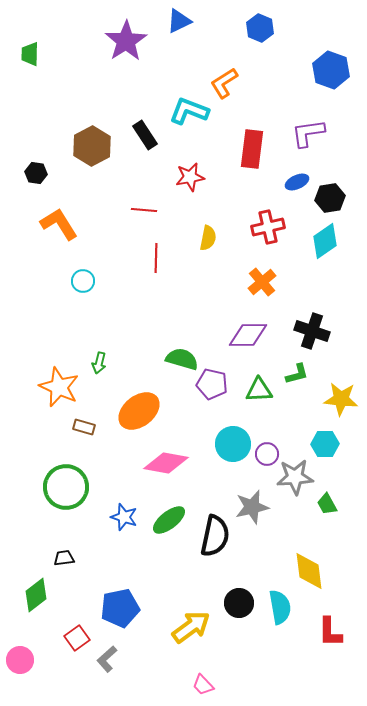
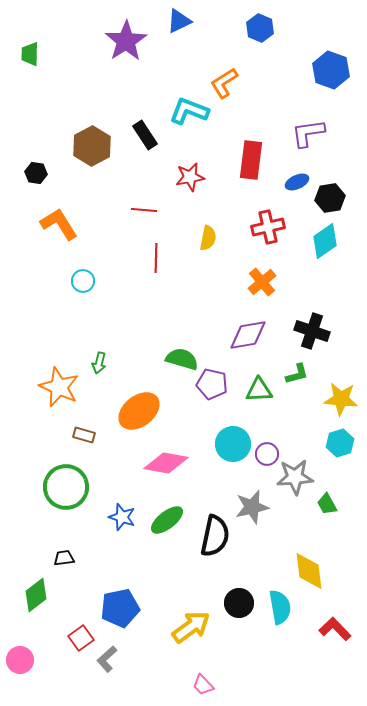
red rectangle at (252, 149): moved 1 px left, 11 px down
purple diamond at (248, 335): rotated 9 degrees counterclockwise
brown rectangle at (84, 427): moved 8 px down
cyan hexagon at (325, 444): moved 15 px right, 1 px up; rotated 16 degrees counterclockwise
blue star at (124, 517): moved 2 px left
green ellipse at (169, 520): moved 2 px left
red L-shape at (330, 632): moved 5 px right, 3 px up; rotated 136 degrees clockwise
red square at (77, 638): moved 4 px right
